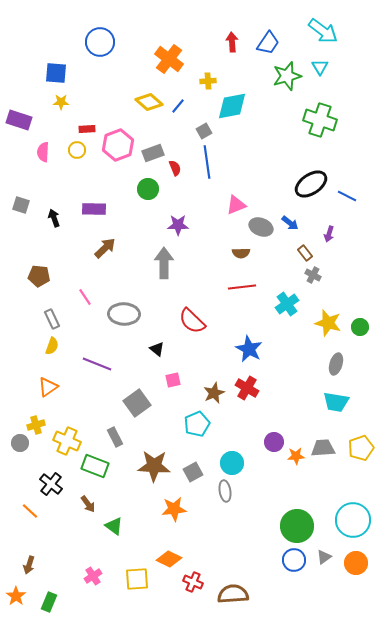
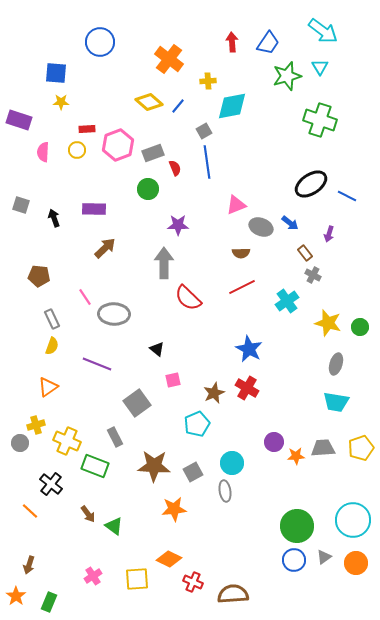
red line at (242, 287): rotated 20 degrees counterclockwise
cyan cross at (287, 304): moved 3 px up
gray ellipse at (124, 314): moved 10 px left
red semicircle at (192, 321): moved 4 px left, 23 px up
brown arrow at (88, 504): moved 10 px down
